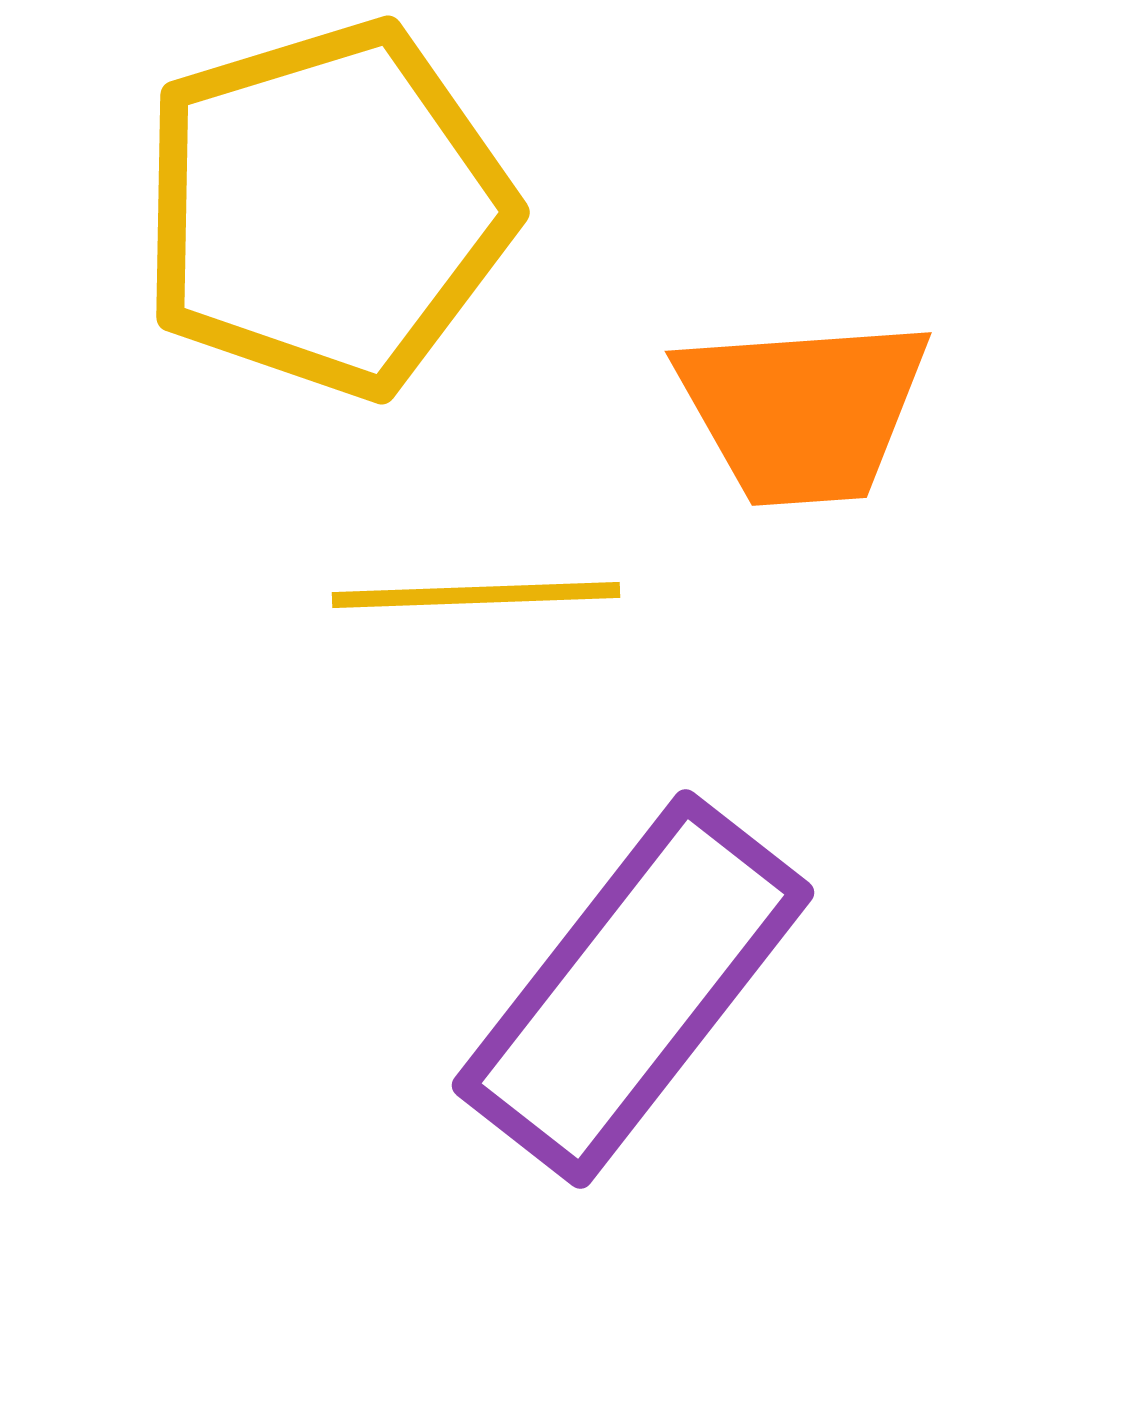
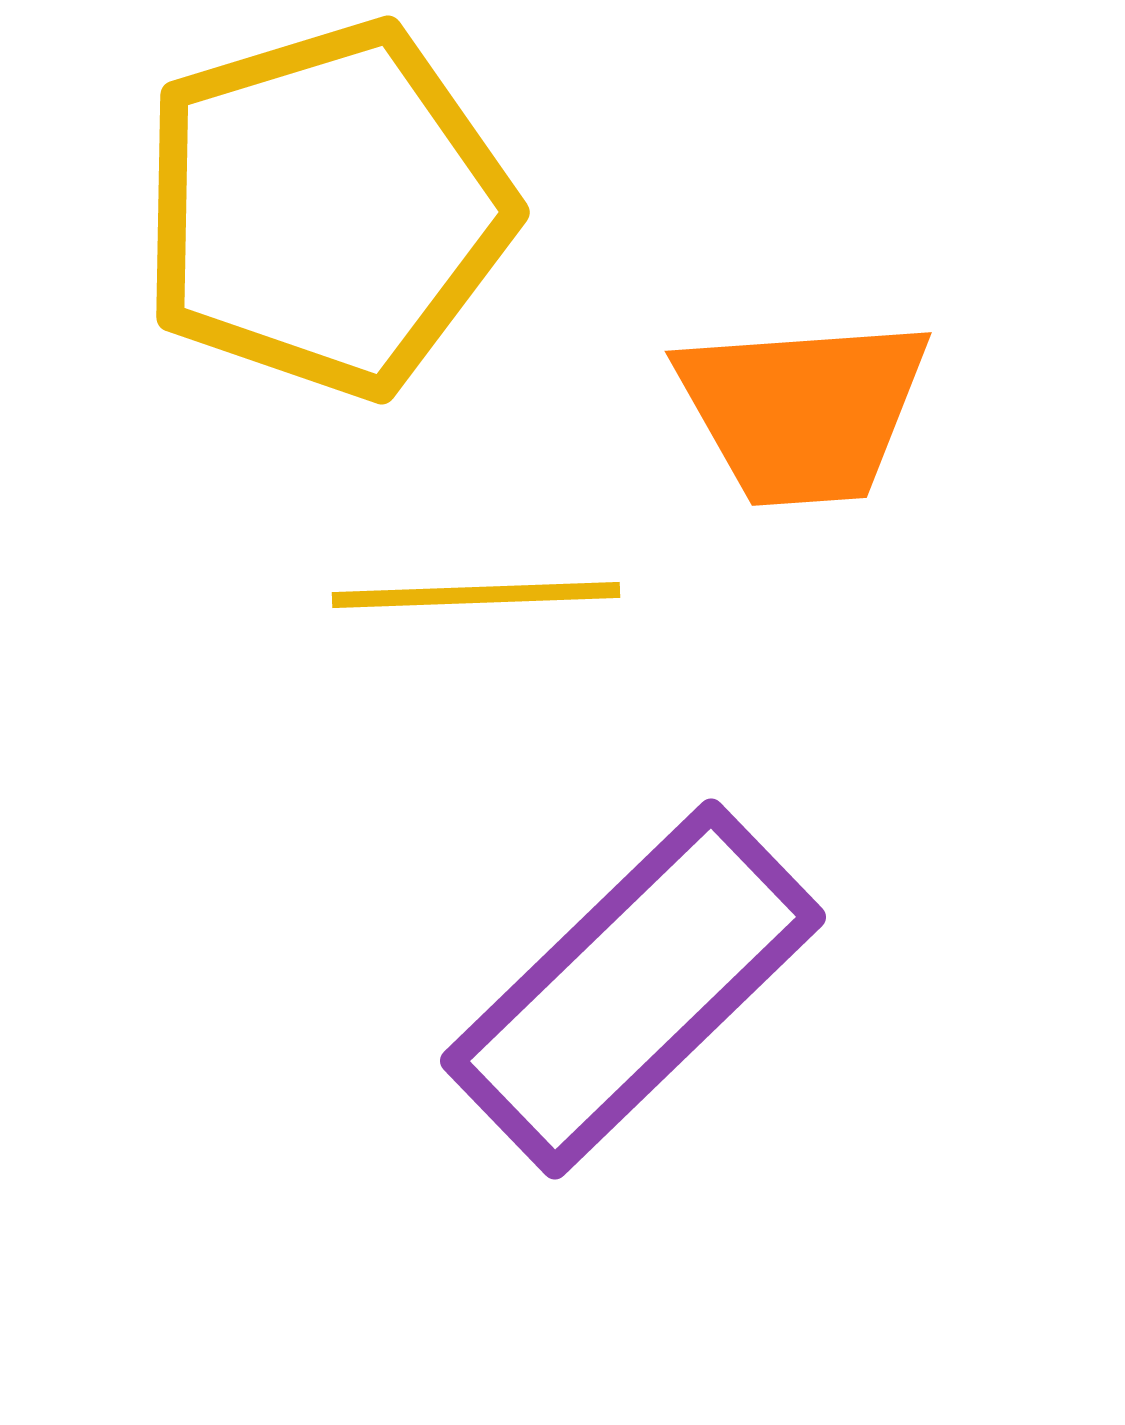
purple rectangle: rotated 8 degrees clockwise
